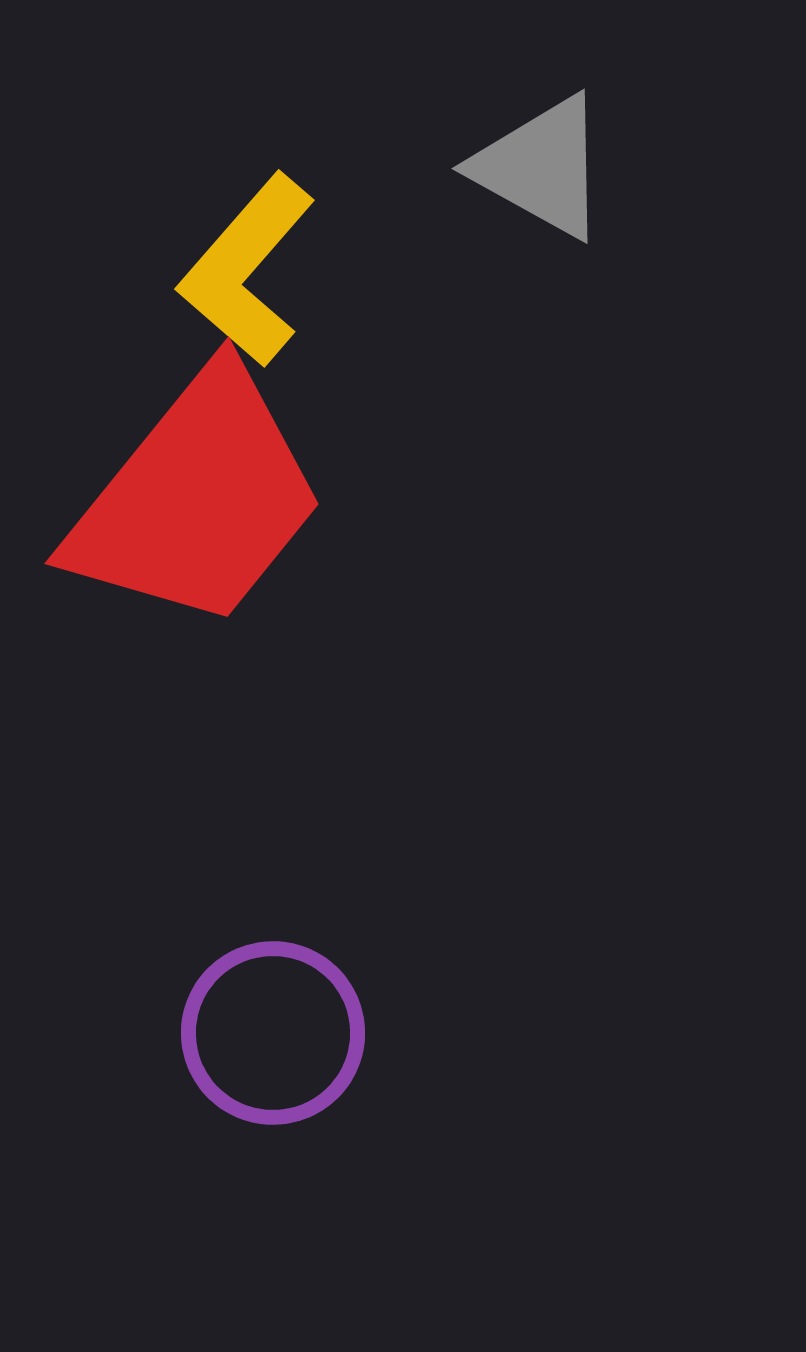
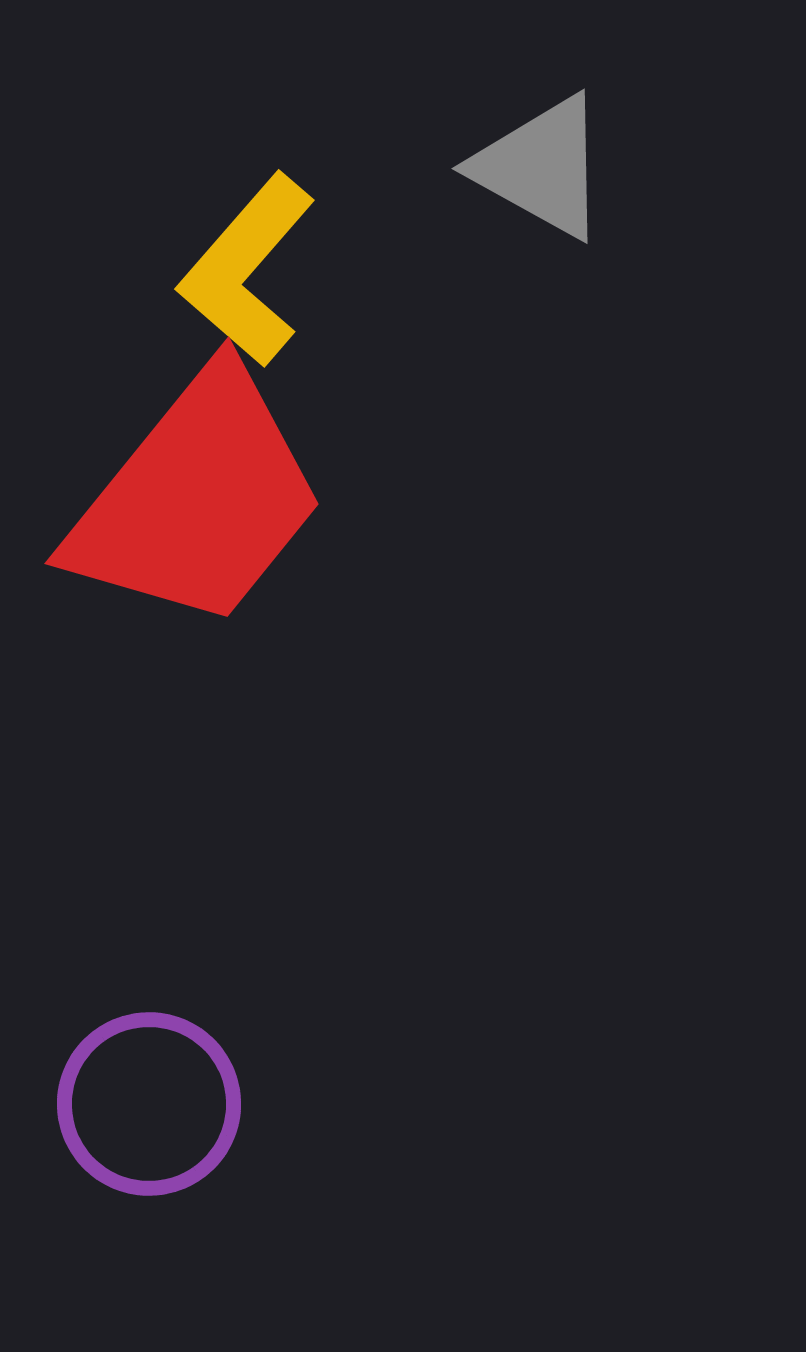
purple circle: moved 124 px left, 71 px down
